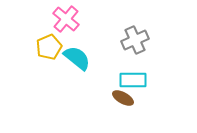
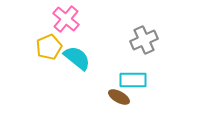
gray cross: moved 9 px right
brown ellipse: moved 4 px left, 1 px up
